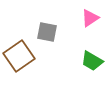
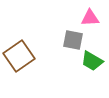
pink triangle: rotated 30 degrees clockwise
gray square: moved 26 px right, 8 px down
